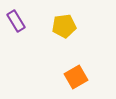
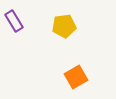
purple rectangle: moved 2 px left
